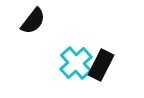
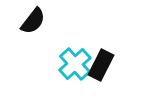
cyan cross: moved 1 px left, 1 px down
